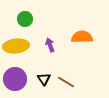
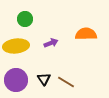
orange semicircle: moved 4 px right, 3 px up
purple arrow: moved 1 px right, 2 px up; rotated 88 degrees clockwise
purple circle: moved 1 px right, 1 px down
